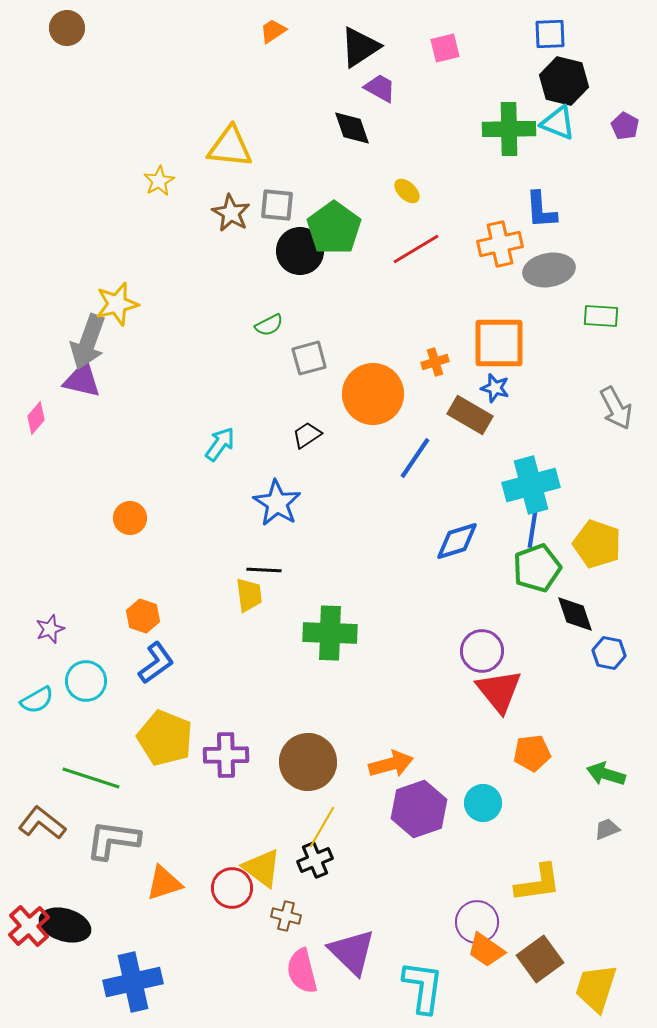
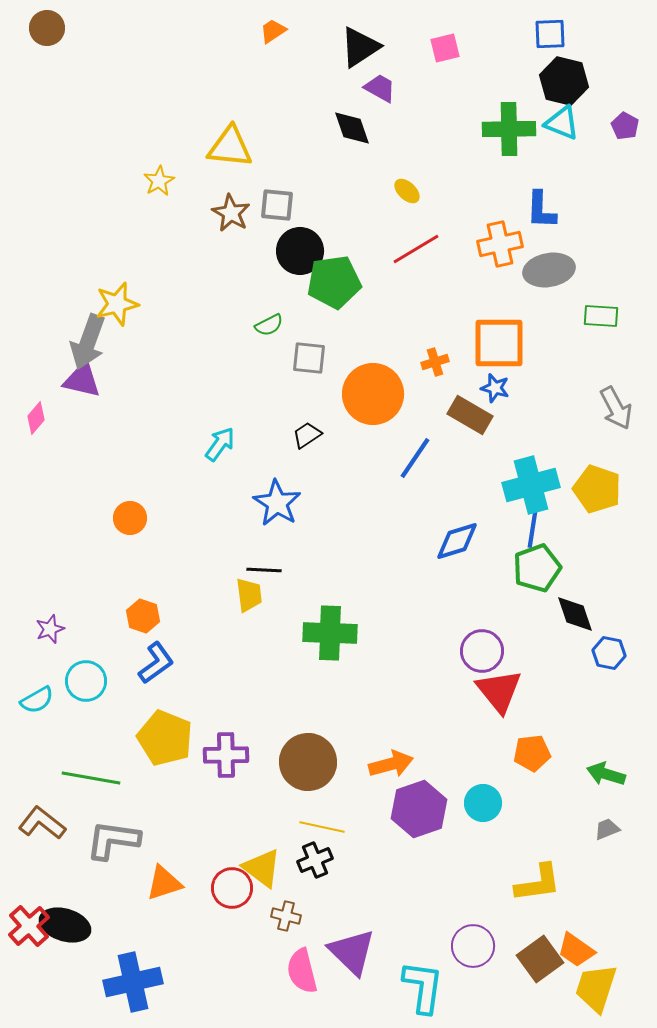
brown circle at (67, 28): moved 20 px left
cyan triangle at (558, 123): moved 4 px right
blue L-shape at (541, 210): rotated 6 degrees clockwise
green pentagon at (334, 228): moved 54 px down; rotated 28 degrees clockwise
gray square at (309, 358): rotated 21 degrees clockwise
yellow pentagon at (597, 544): moved 55 px up
green line at (91, 778): rotated 8 degrees counterclockwise
yellow line at (322, 827): rotated 72 degrees clockwise
purple circle at (477, 922): moved 4 px left, 24 px down
orange trapezoid at (486, 950): moved 90 px right
